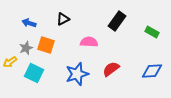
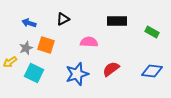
black rectangle: rotated 54 degrees clockwise
blue diamond: rotated 10 degrees clockwise
